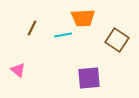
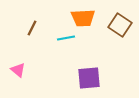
cyan line: moved 3 px right, 3 px down
brown square: moved 3 px right, 15 px up
